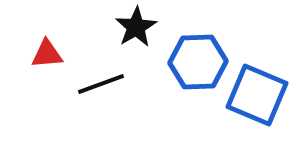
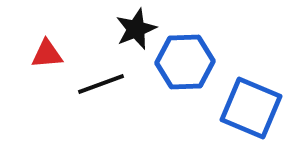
black star: moved 2 px down; rotated 9 degrees clockwise
blue hexagon: moved 13 px left
blue square: moved 6 px left, 13 px down
